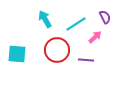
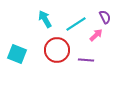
pink arrow: moved 1 px right, 2 px up
cyan square: rotated 18 degrees clockwise
